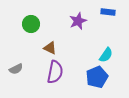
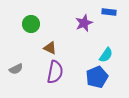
blue rectangle: moved 1 px right
purple star: moved 6 px right, 2 px down
